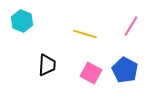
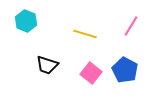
cyan hexagon: moved 4 px right
black trapezoid: rotated 105 degrees clockwise
pink square: rotated 10 degrees clockwise
